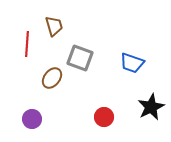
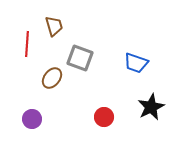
blue trapezoid: moved 4 px right
